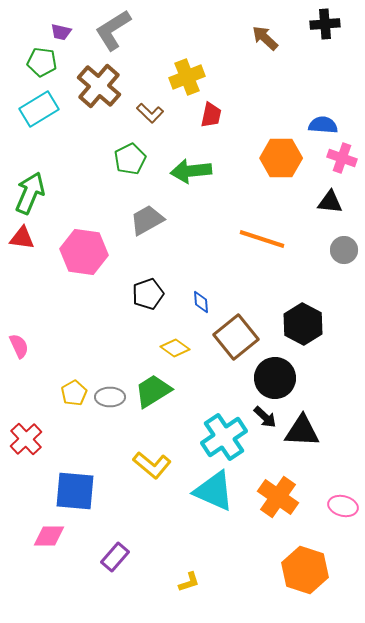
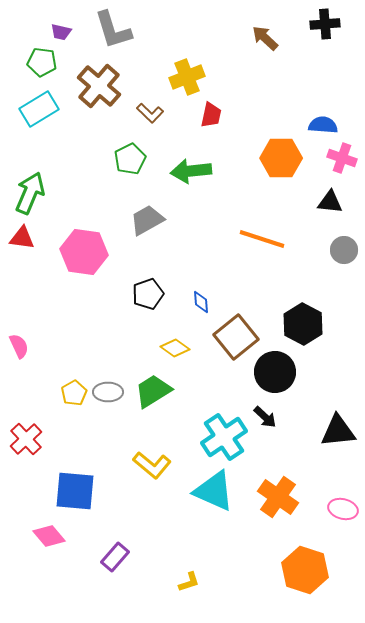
gray L-shape at (113, 30): rotated 75 degrees counterclockwise
black circle at (275, 378): moved 6 px up
gray ellipse at (110, 397): moved 2 px left, 5 px up
black triangle at (302, 431): moved 36 px right; rotated 9 degrees counterclockwise
pink ellipse at (343, 506): moved 3 px down
pink diamond at (49, 536): rotated 48 degrees clockwise
